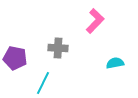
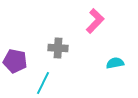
purple pentagon: moved 3 px down
